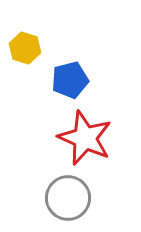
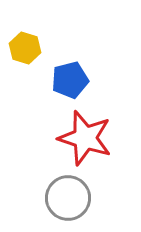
red star: rotated 6 degrees counterclockwise
